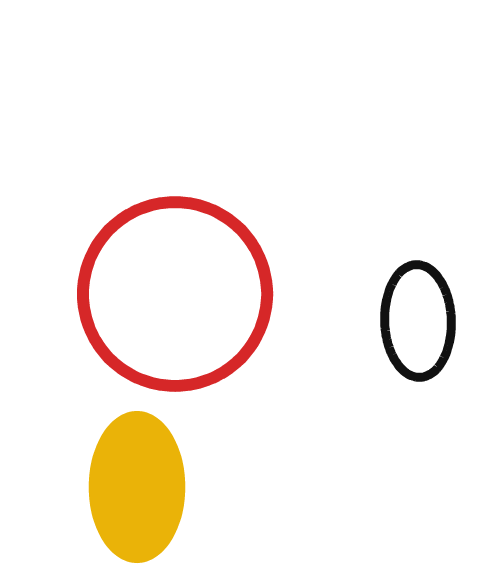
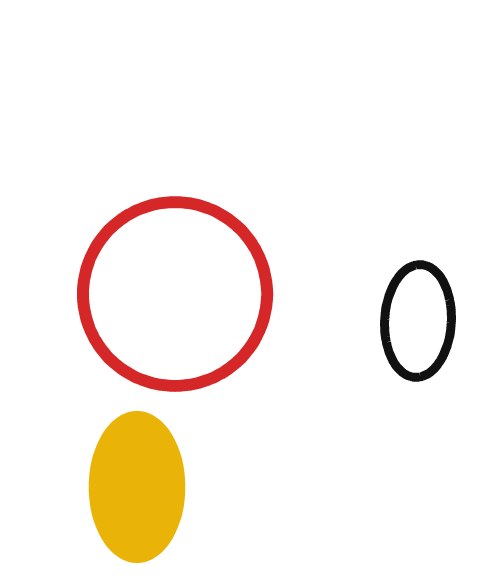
black ellipse: rotated 5 degrees clockwise
